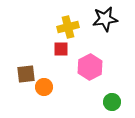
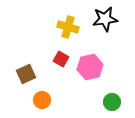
yellow cross: rotated 30 degrees clockwise
red square: moved 10 px down; rotated 28 degrees clockwise
pink hexagon: rotated 15 degrees clockwise
brown square: rotated 18 degrees counterclockwise
orange circle: moved 2 px left, 13 px down
